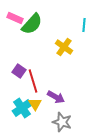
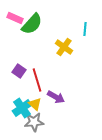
cyan line: moved 1 px right, 4 px down
red line: moved 4 px right, 1 px up
yellow triangle: rotated 16 degrees counterclockwise
gray star: moved 28 px left; rotated 24 degrees counterclockwise
